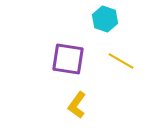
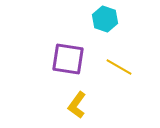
yellow line: moved 2 px left, 6 px down
